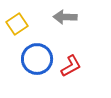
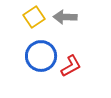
yellow square: moved 17 px right, 7 px up
blue circle: moved 4 px right, 3 px up
